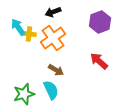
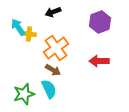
orange cross: moved 3 px right, 10 px down
red arrow: rotated 42 degrees counterclockwise
brown arrow: moved 3 px left
cyan semicircle: moved 2 px left, 1 px up
